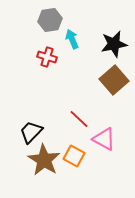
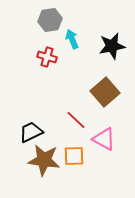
black star: moved 2 px left, 2 px down
brown square: moved 9 px left, 12 px down
red line: moved 3 px left, 1 px down
black trapezoid: rotated 20 degrees clockwise
orange square: rotated 30 degrees counterclockwise
brown star: rotated 24 degrees counterclockwise
